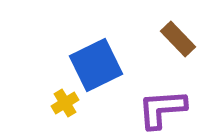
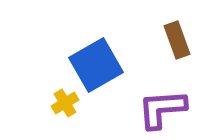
brown rectangle: moved 1 px left, 1 px down; rotated 24 degrees clockwise
blue square: rotated 4 degrees counterclockwise
